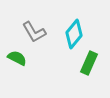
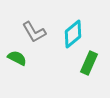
cyan diamond: moved 1 px left; rotated 12 degrees clockwise
